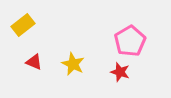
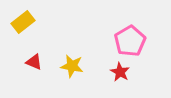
yellow rectangle: moved 3 px up
yellow star: moved 1 px left, 2 px down; rotated 15 degrees counterclockwise
red star: rotated 12 degrees clockwise
